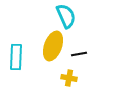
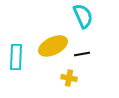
cyan semicircle: moved 17 px right
yellow ellipse: rotated 44 degrees clockwise
black line: moved 3 px right
